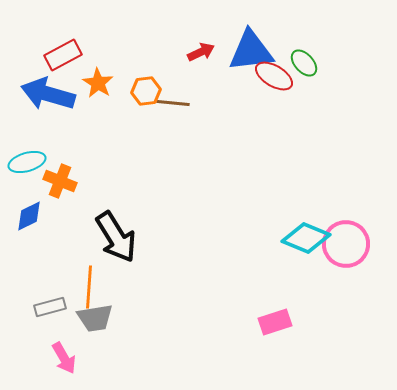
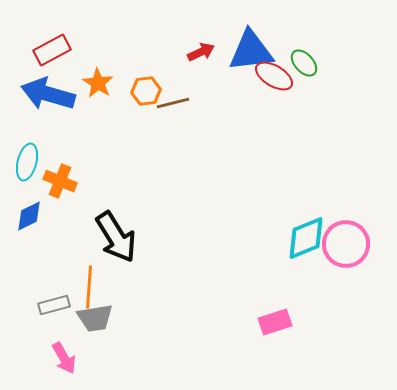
red rectangle: moved 11 px left, 5 px up
brown line: rotated 20 degrees counterclockwise
cyan ellipse: rotated 60 degrees counterclockwise
cyan diamond: rotated 45 degrees counterclockwise
gray rectangle: moved 4 px right, 2 px up
